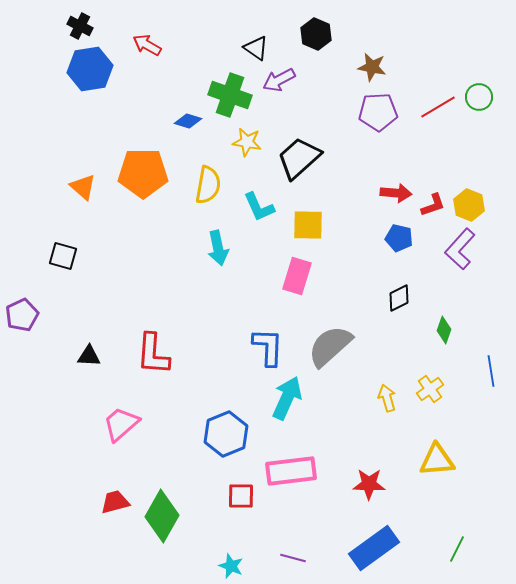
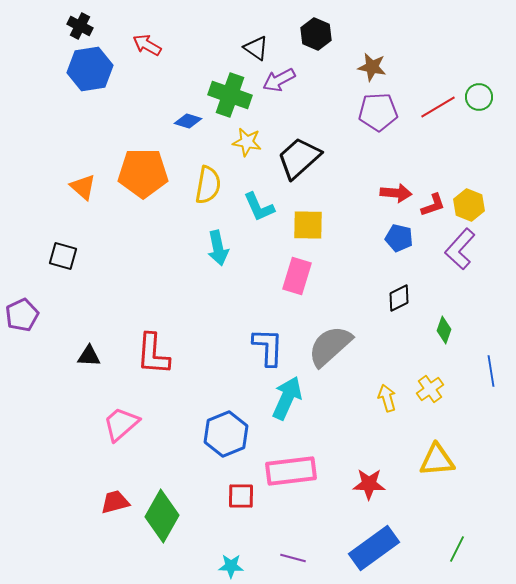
cyan star at (231, 566): rotated 20 degrees counterclockwise
